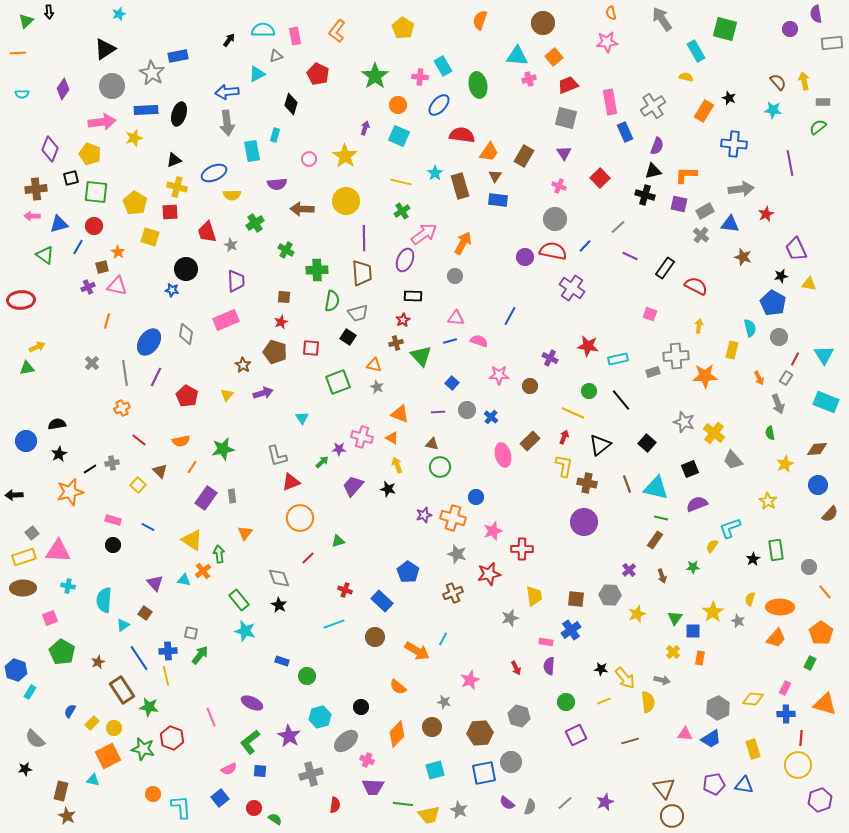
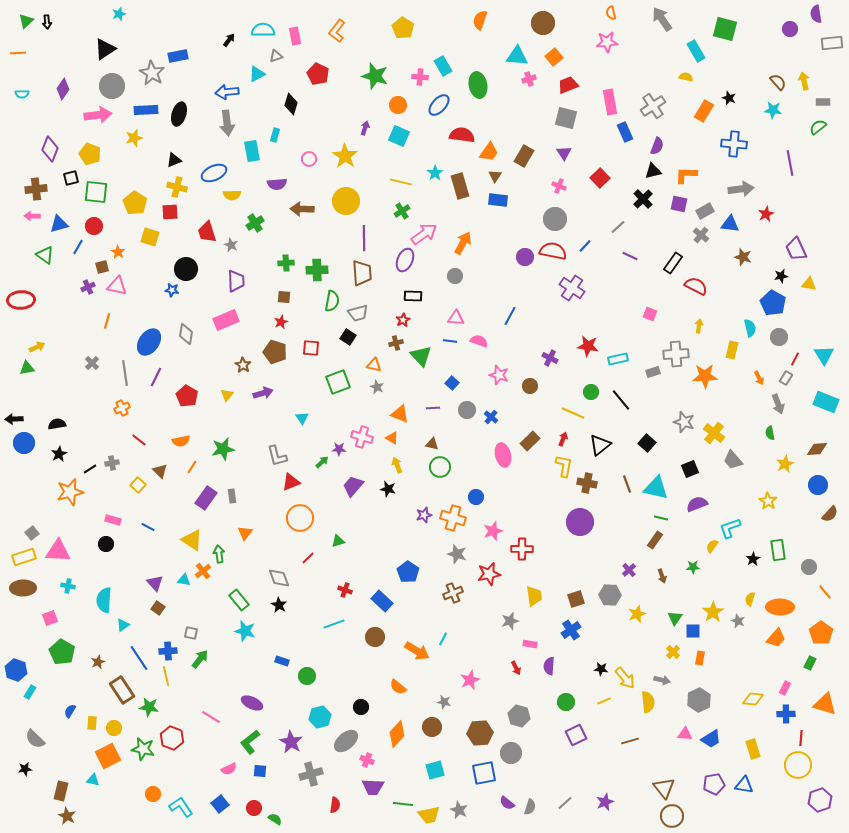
black arrow at (49, 12): moved 2 px left, 10 px down
green star at (375, 76): rotated 20 degrees counterclockwise
pink arrow at (102, 122): moved 4 px left, 7 px up
black cross at (645, 195): moved 2 px left, 4 px down; rotated 30 degrees clockwise
green cross at (286, 250): moved 13 px down; rotated 35 degrees counterclockwise
black rectangle at (665, 268): moved 8 px right, 5 px up
blue line at (450, 341): rotated 24 degrees clockwise
gray cross at (676, 356): moved 2 px up
pink star at (499, 375): rotated 18 degrees clockwise
green circle at (589, 391): moved 2 px right, 1 px down
purple line at (438, 412): moved 5 px left, 4 px up
red arrow at (564, 437): moved 1 px left, 2 px down
blue circle at (26, 441): moved 2 px left, 2 px down
black arrow at (14, 495): moved 76 px up
purple circle at (584, 522): moved 4 px left
black circle at (113, 545): moved 7 px left, 1 px up
green rectangle at (776, 550): moved 2 px right
brown square at (576, 599): rotated 24 degrees counterclockwise
brown square at (145, 613): moved 13 px right, 5 px up
gray star at (510, 618): moved 3 px down
pink rectangle at (546, 642): moved 16 px left, 2 px down
green arrow at (200, 655): moved 4 px down
gray hexagon at (718, 708): moved 19 px left, 8 px up
pink line at (211, 717): rotated 36 degrees counterclockwise
yellow rectangle at (92, 723): rotated 40 degrees counterclockwise
purple star at (289, 736): moved 2 px right, 6 px down
gray circle at (511, 762): moved 9 px up
blue square at (220, 798): moved 6 px down
cyan L-shape at (181, 807): rotated 30 degrees counterclockwise
